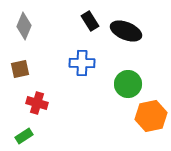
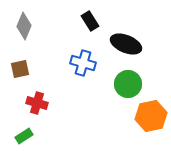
black ellipse: moved 13 px down
blue cross: moved 1 px right; rotated 15 degrees clockwise
